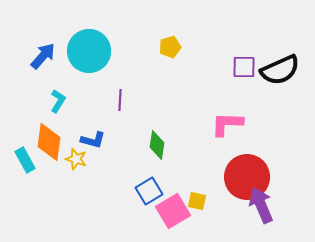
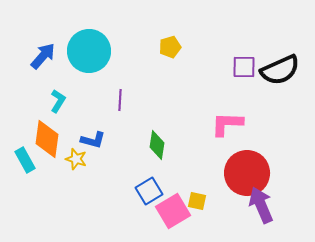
orange diamond: moved 2 px left, 3 px up
red circle: moved 4 px up
